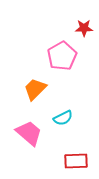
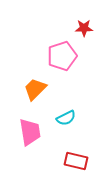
pink pentagon: rotated 12 degrees clockwise
cyan semicircle: moved 3 px right
pink trapezoid: moved 1 px right, 1 px up; rotated 40 degrees clockwise
red rectangle: rotated 15 degrees clockwise
